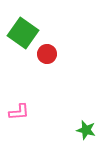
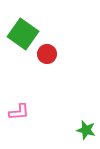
green square: moved 1 px down
